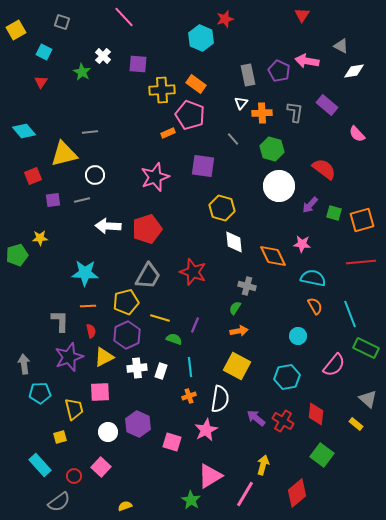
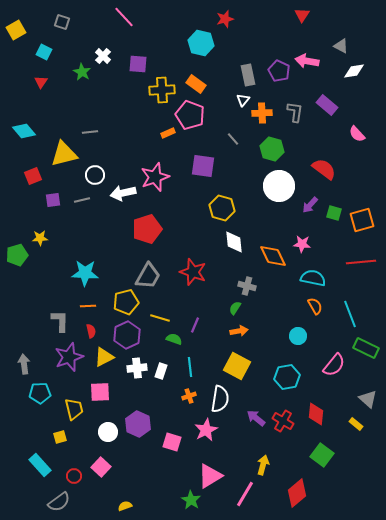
cyan hexagon at (201, 38): moved 5 px down; rotated 10 degrees counterclockwise
white triangle at (241, 103): moved 2 px right, 3 px up
white arrow at (108, 226): moved 15 px right, 33 px up; rotated 15 degrees counterclockwise
